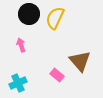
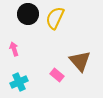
black circle: moved 1 px left
pink arrow: moved 7 px left, 4 px down
cyan cross: moved 1 px right, 1 px up
